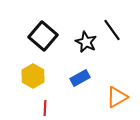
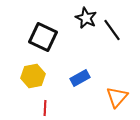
black square: moved 1 px down; rotated 16 degrees counterclockwise
black star: moved 24 px up
yellow hexagon: rotated 20 degrees clockwise
orange triangle: rotated 20 degrees counterclockwise
